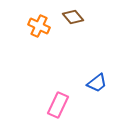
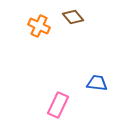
blue trapezoid: rotated 135 degrees counterclockwise
